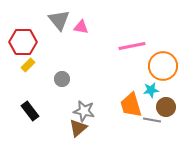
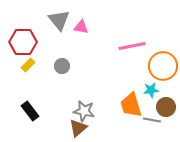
gray circle: moved 13 px up
